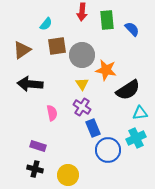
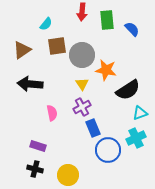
purple cross: rotated 30 degrees clockwise
cyan triangle: rotated 14 degrees counterclockwise
